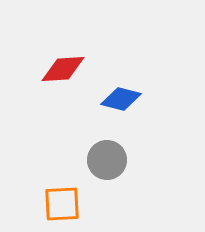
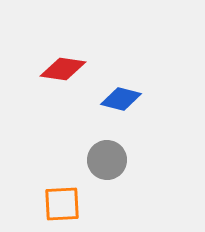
red diamond: rotated 12 degrees clockwise
